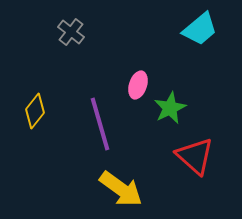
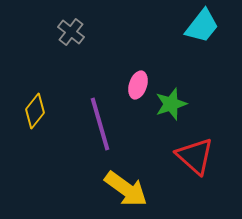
cyan trapezoid: moved 2 px right, 3 px up; rotated 12 degrees counterclockwise
green star: moved 1 px right, 4 px up; rotated 8 degrees clockwise
yellow arrow: moved 5 px right
